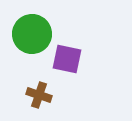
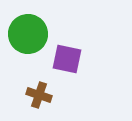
green circle: moved 4 px left
